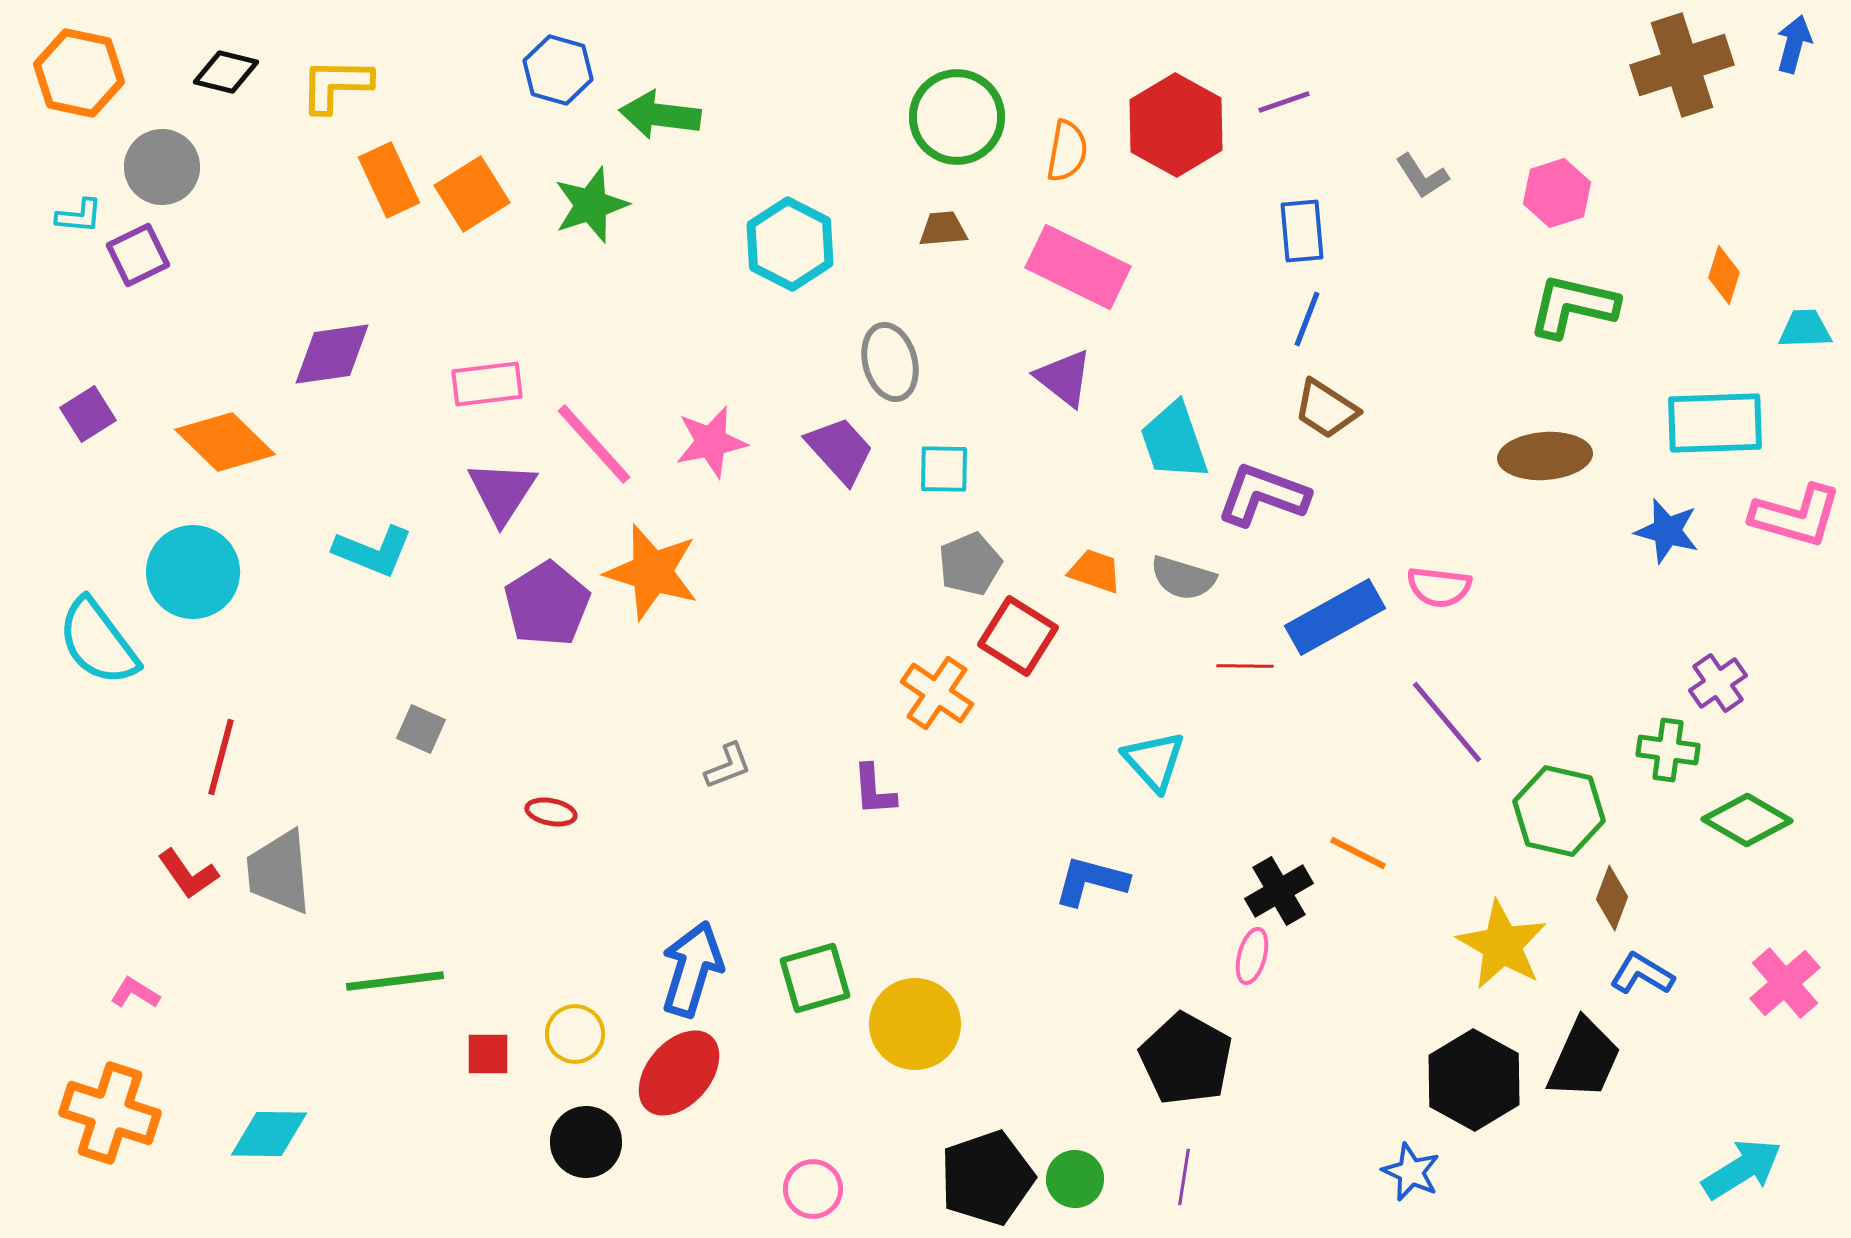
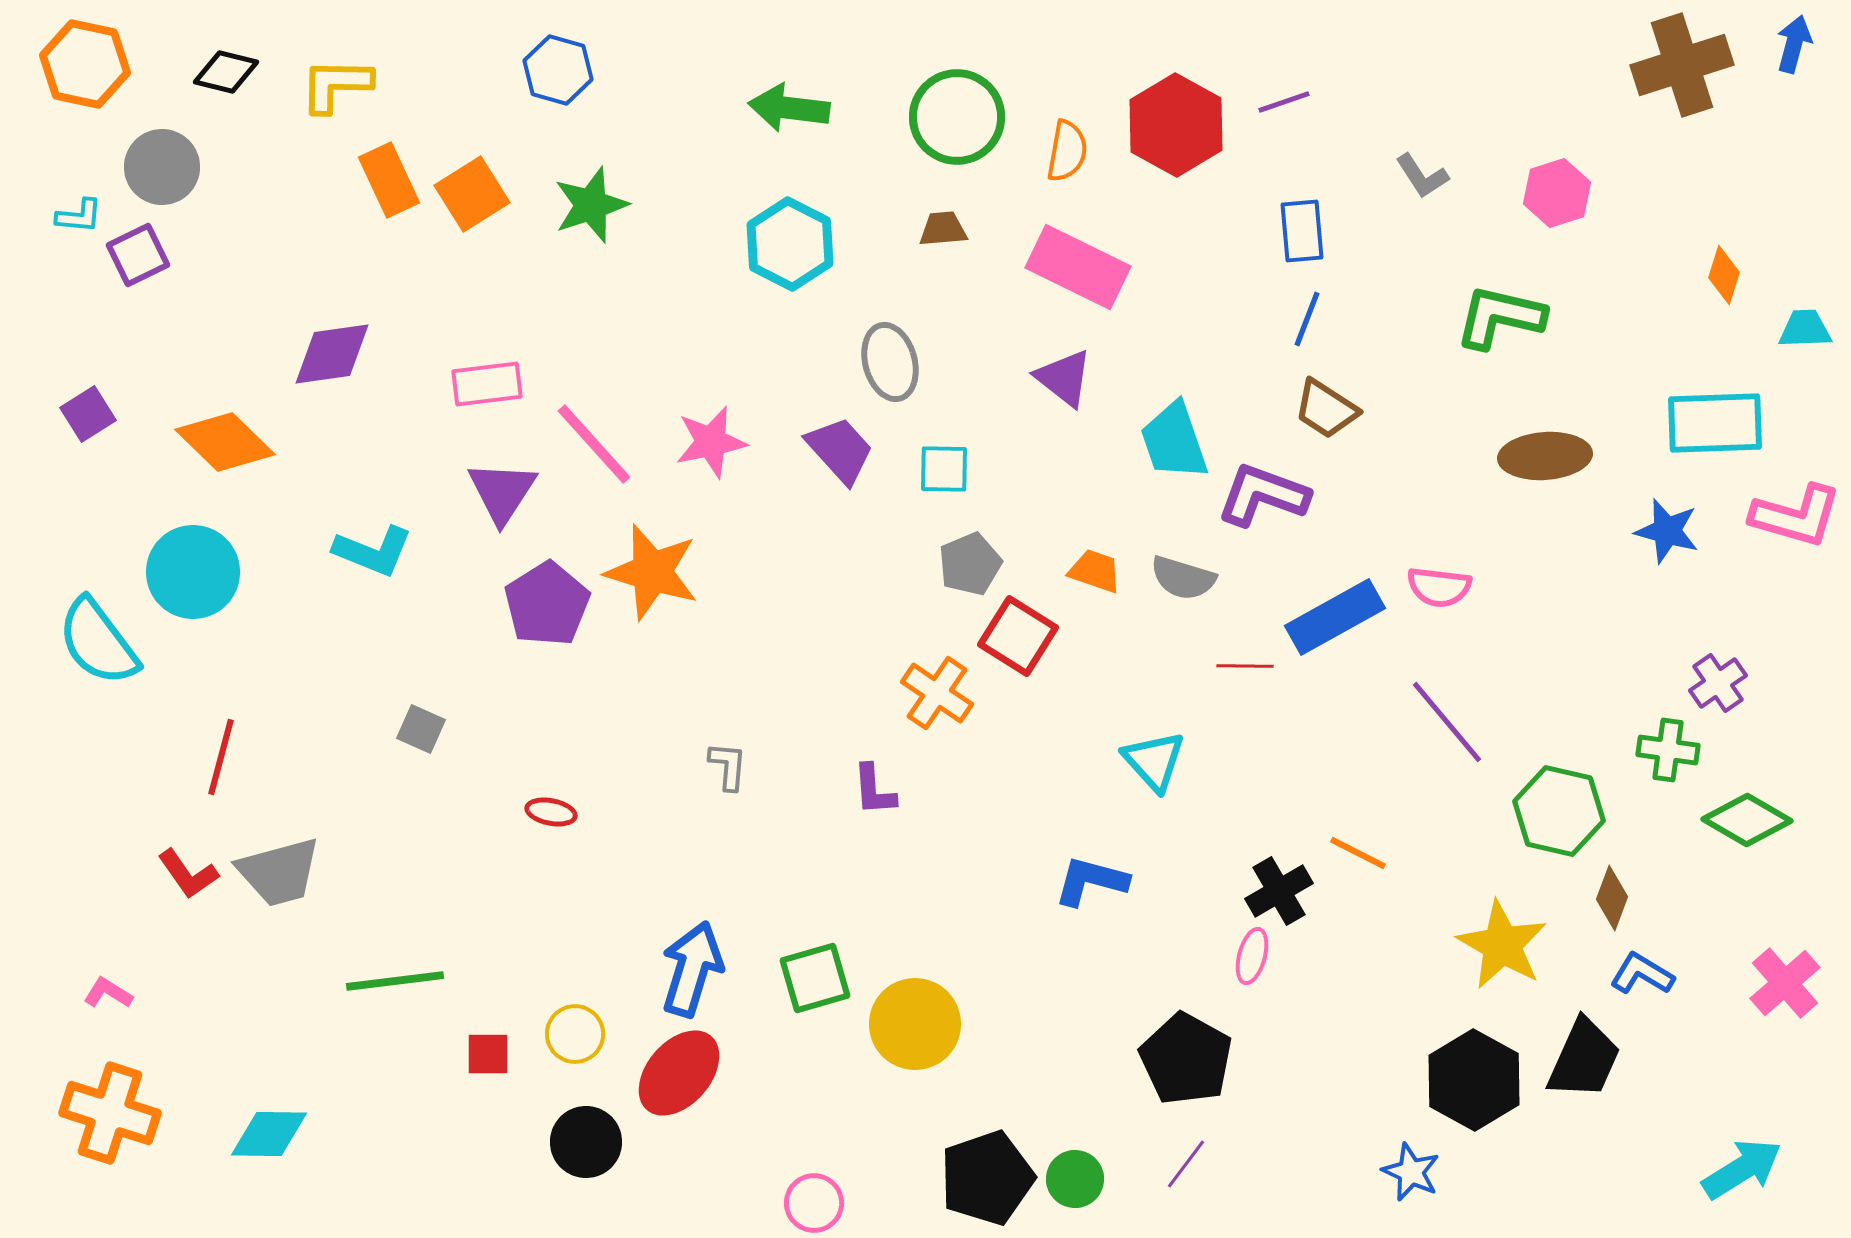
orange hexagon at (79, 73): moved 6 px right, 9 px up
green arrow at (660, 115): moved 129 px right, 7 px up
green L-shape at (1573, 306): moved 73 px left, 11 px down
gray L-shape at (728, 766): rotated 64 degrees counterclockwise
gray trapezoid at (279, 872): rotated 100 degrees counterclockwise
pink L-shape at (135, 993): moved 27 px left
purple line at (1184, 1177): moved 2 px right, 13 px up; rotated 28 degrees clockwise
pink circle at (813, 1189): moved 1 px right, 14 px down
